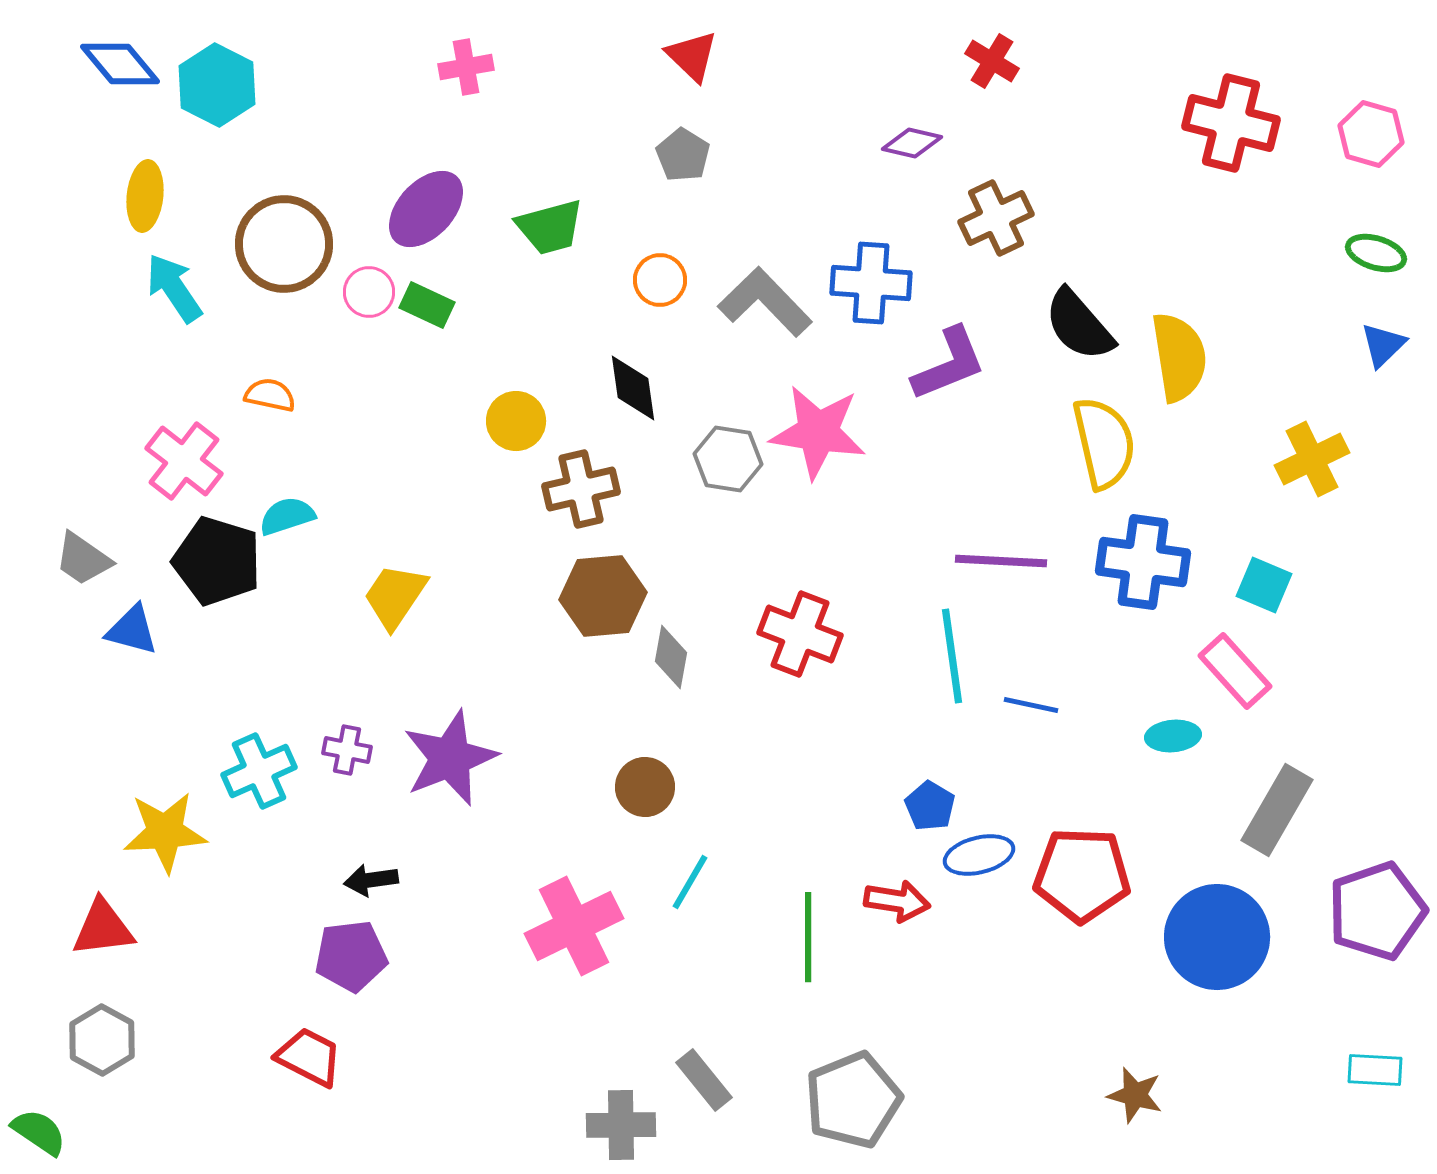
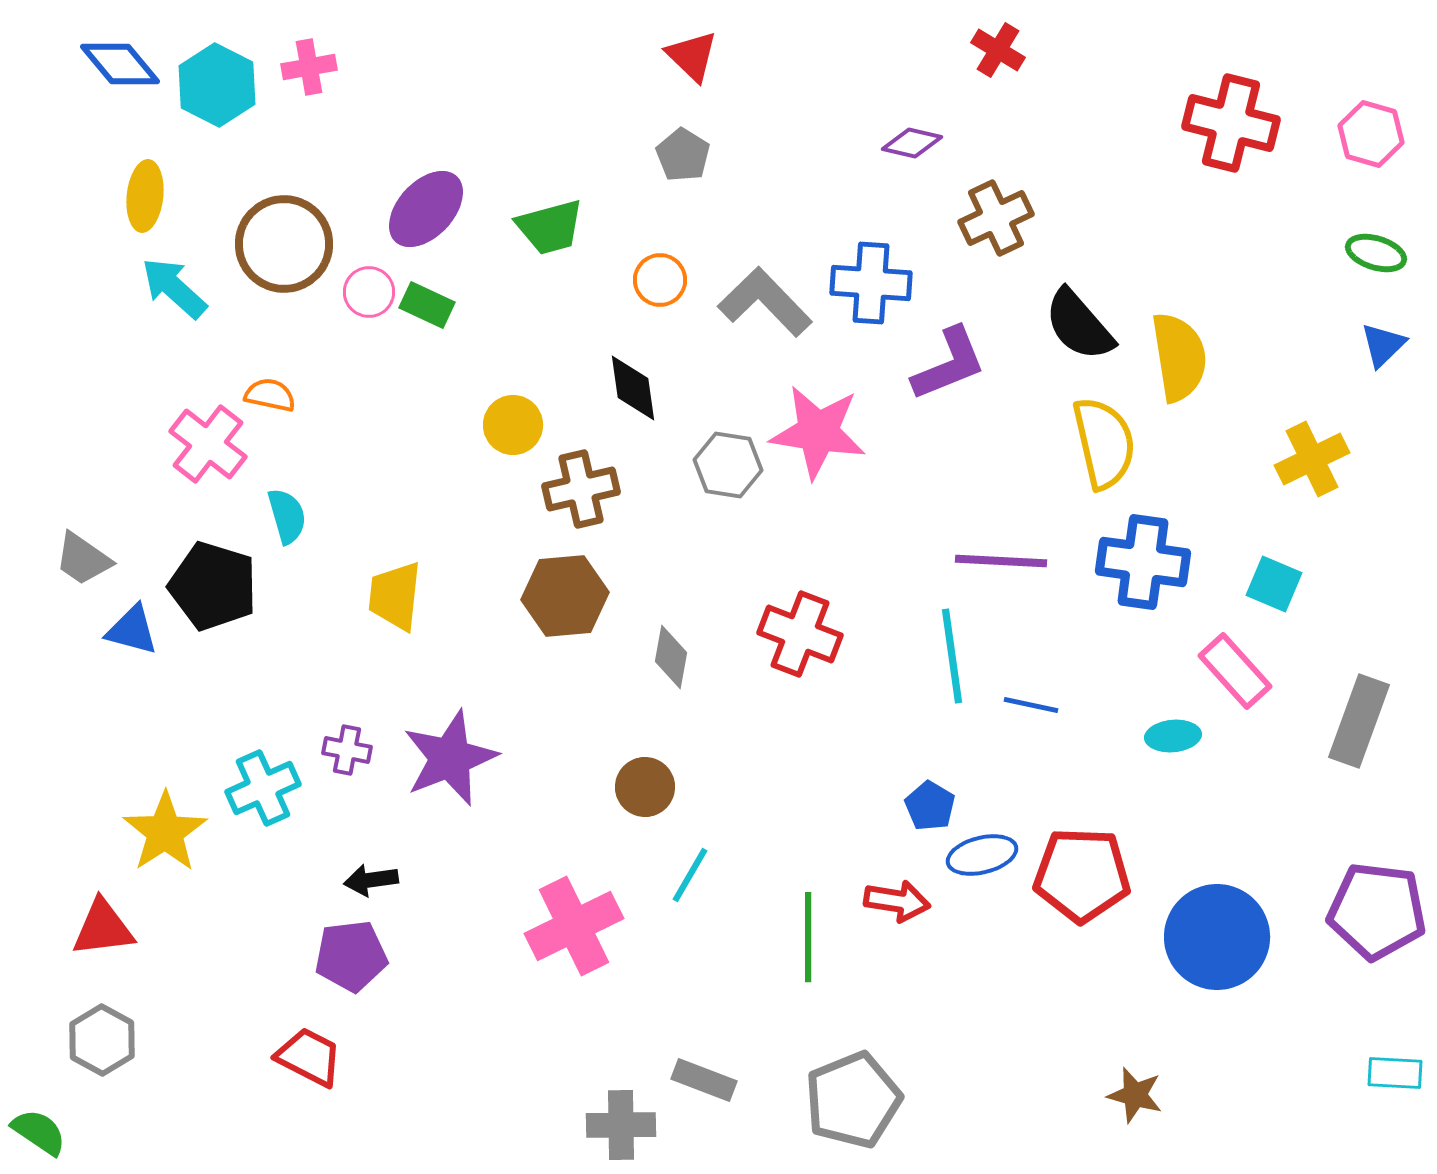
red cross at (992, 61): moved 6 px right, 11 px up
pink cross at (466, 67): moved 157 px left
cyan arrow at (174, 288): rotated 14 degrees counterclockwise
yellow circle at (516, 421): moved 3 px left, 4 px down
gray hexagon at (728, 459): moved 6 px down
pink cross at (184, 461): moved 24 px right, 17 px up
cyan semicircle at (287, 516): rotated 92 degrees clockwise
black pentagon at (217, 561): moved 4 px left, 25 px down
cyan square at (1264, 585): moved 10 px right, 1 px up
yellow trapezoid at (395, 596): rotated 28 degrees counterclockwise
brown hexagon at (603, 596): moved 38 px left
cyan cross at (259, 771): moved 4 px right, 17 px down
gray rectangle at (1277, 810): moved 82 px right, 89 px up; rotated 10 degrees counterclockwise
yellow star at (165, 832): rotated 30 degrees counterclockwise
blue ellipse at (979, 855): moved 3 px right
cyan line at (690, 882): moved 7 px up
purple pentagon at (1377, 911): rotated 26 degrees clockwise
cyan rectangle at (1375, 1070): moved 20 px right, 3 px down
gray rectangle at (704, 1080): rotated 30 degrees counterclockwise
